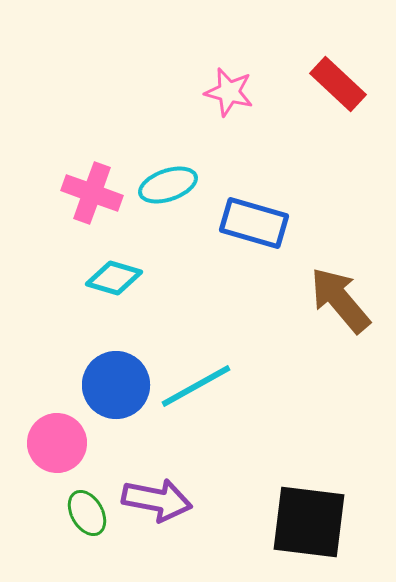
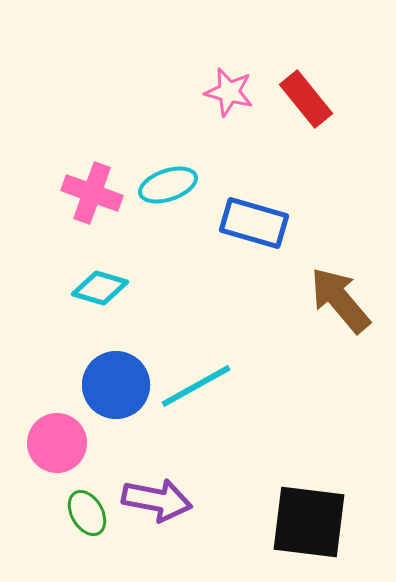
red rectangle: moved 32 px left, 15 px down; rotated 8 degrees clockwise
cyan diamond: moved 14 px left, 10 px down
